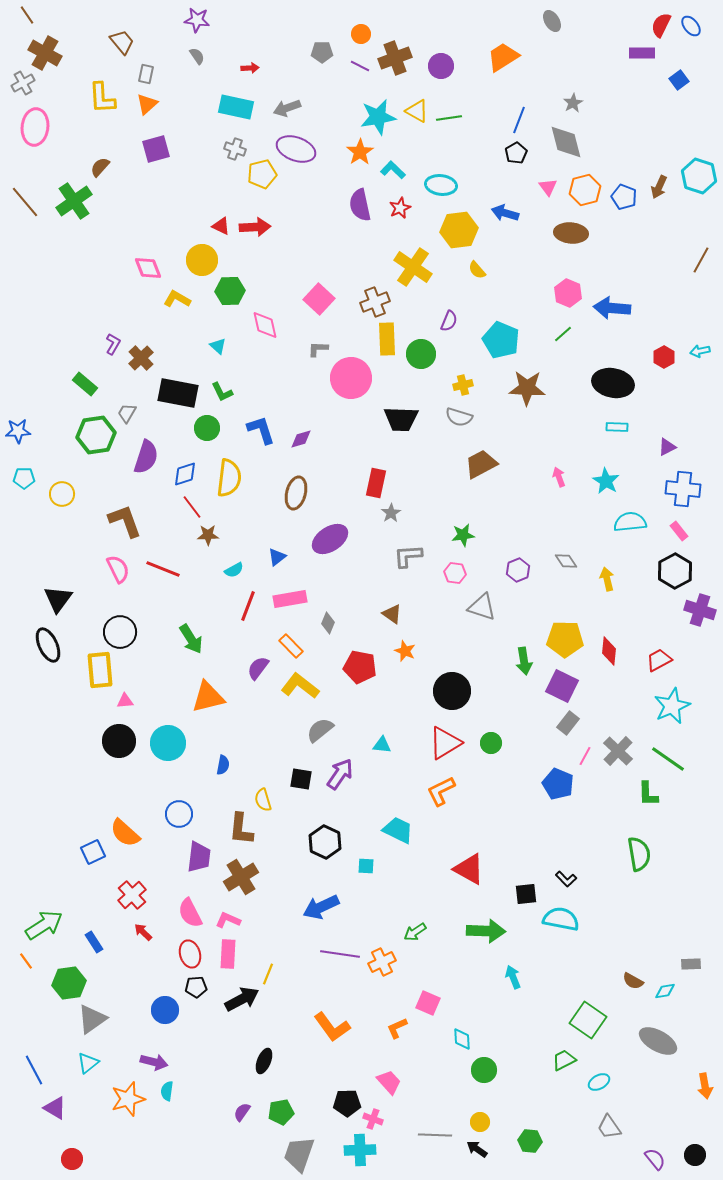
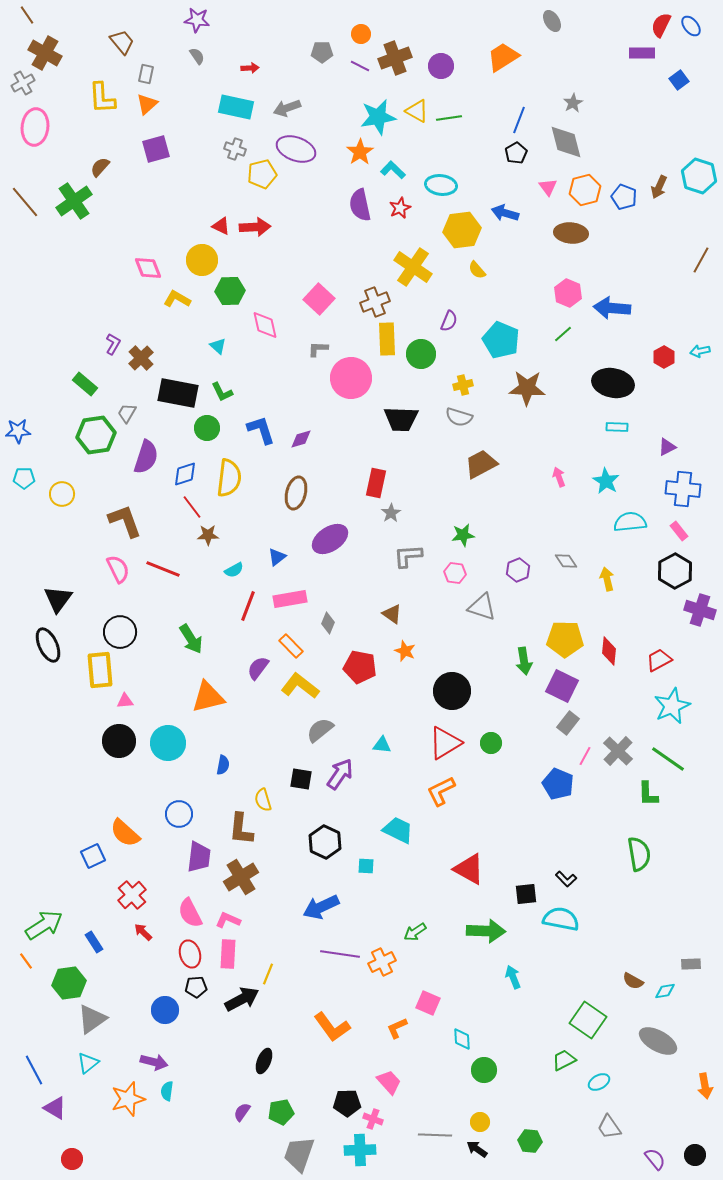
yellow hexagon at (459, 230): moved 3 px right
blue square at (93, 852): moved 4 px down
